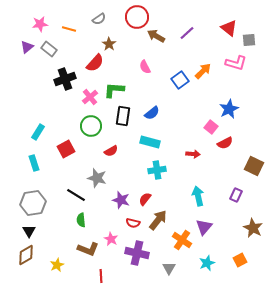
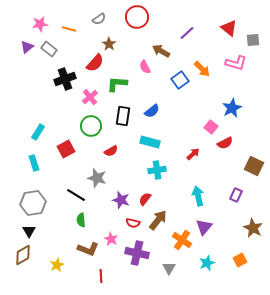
brown arrow at (156, 36): moved 5 px right, 15 px down
gray square at (249, 40): moved 4 px right
orange arrow at (203, 71): moved 1 px left, 2 px up; rotated 90 degrees clockwise
green L-shape at (114, 90): moved 3 px right, 6 px up
blue star at (229, 109): moved 3 px right, 1 px up
blue semicircle at (152, 113): moved 2 px up
red arrow at (193, 154): rotated 48 degrees counterclockwise
brown diamond at (26, 255): moved 3 px left
